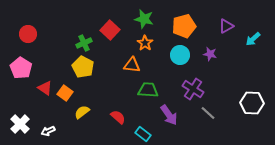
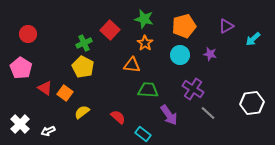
white hexagon: rotated 10 degrees counterclockwise
